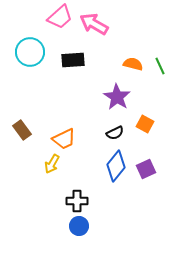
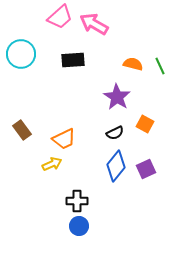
cyan circle: moved 9 px left, 2 px down
yellow arrow: rotated 144 degrees counterclockwise
